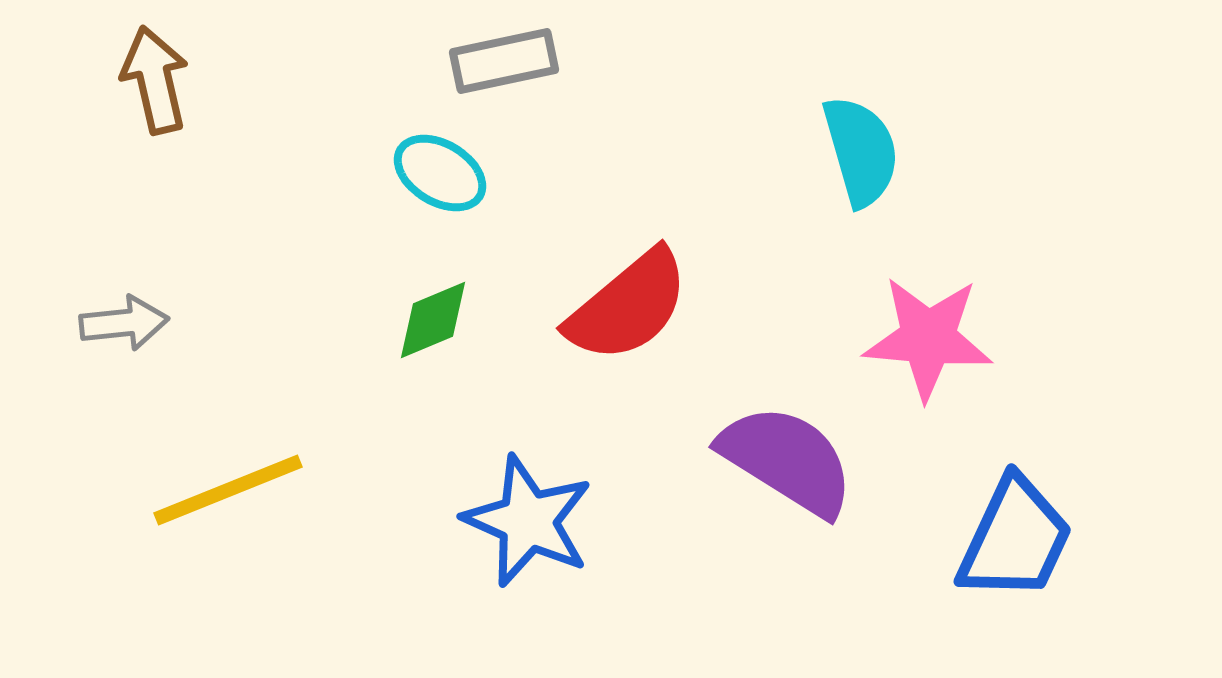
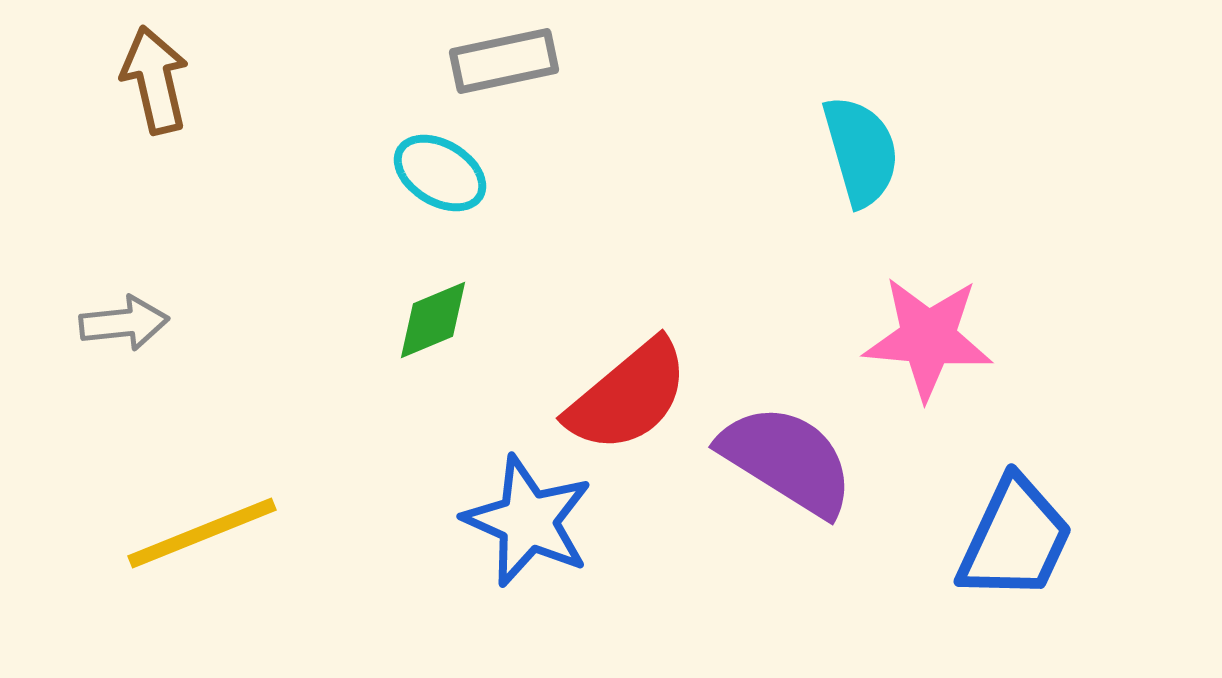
red semicircle: moved 90 px down
yellow line: moved 26 px left, 43 px down
